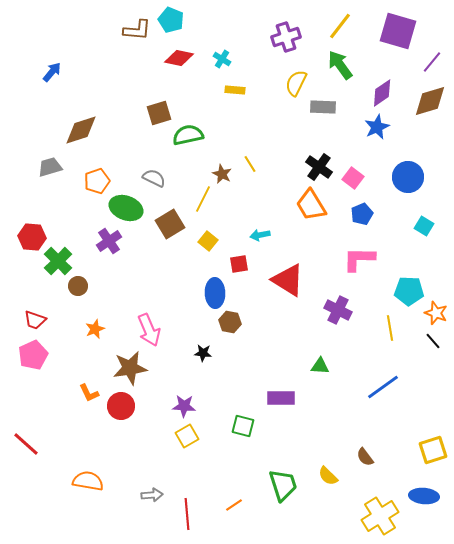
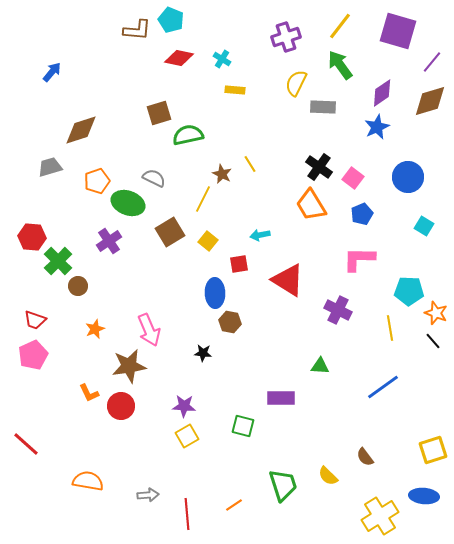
green ellipse at (126, 208): moved 2 px right, 5 px up
brown square at (170, 224): moved 8 px down
brown star at (130, 368): moved 1 px left, 2 px up
gray arrow at (152, 495): moved 4 px left
